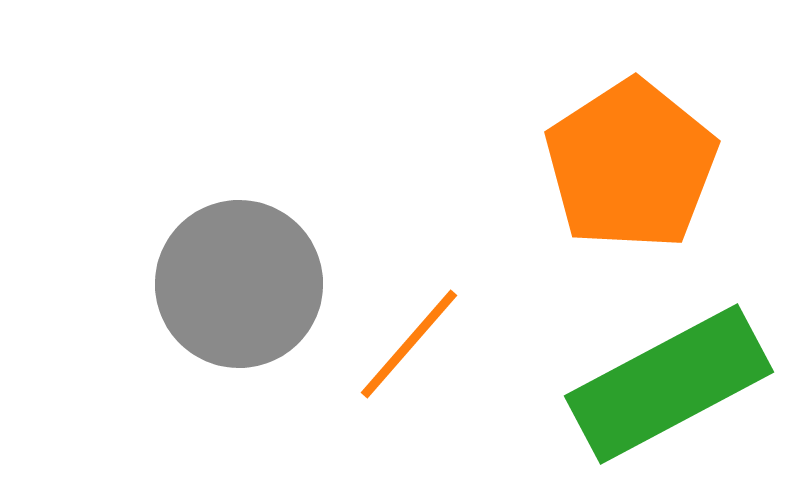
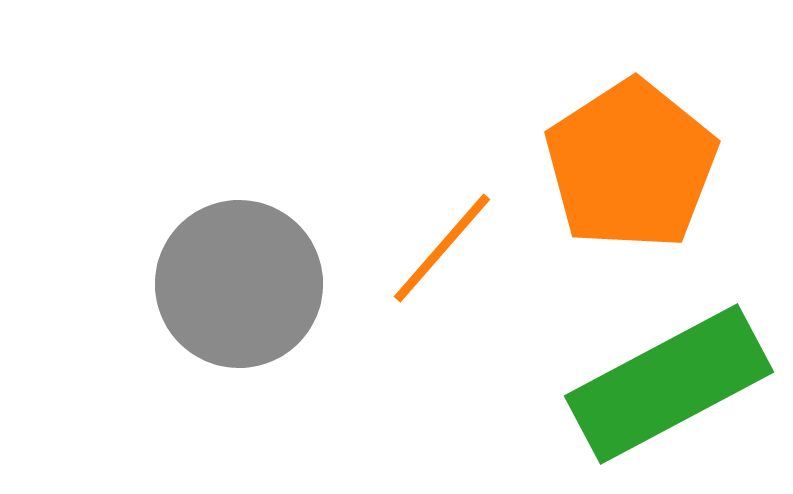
orange line: moved 33 px right, 96 px up
